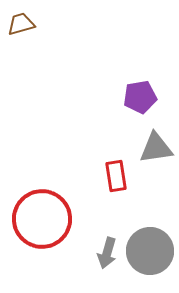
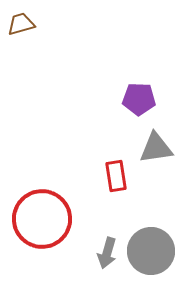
purple pentagon: moved 1 px left, 2 px down; rotated 12 degrees clockwise
gray circle: moved 1 px right
